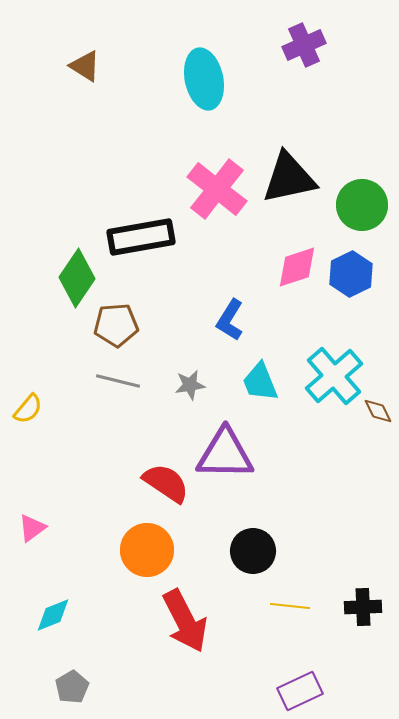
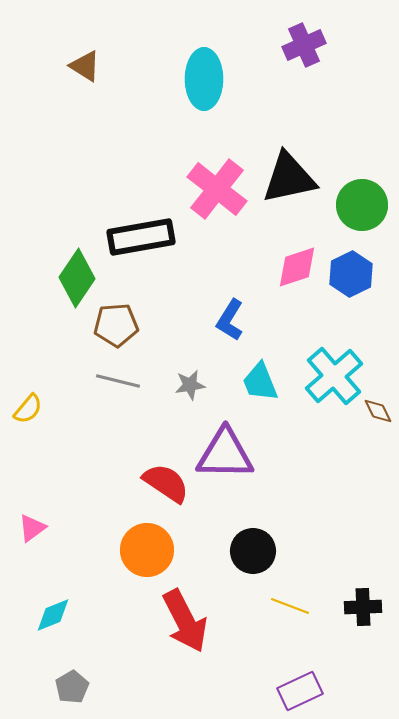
cyan ellipse: rotated 12 degrees clockwise
yellow line: rotated 15 degrees clockwise
